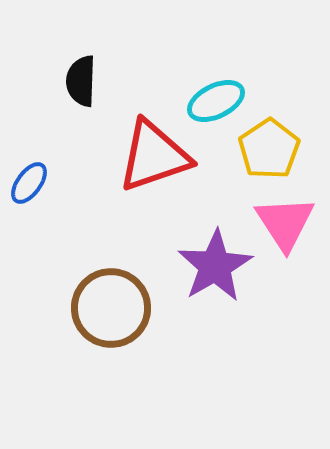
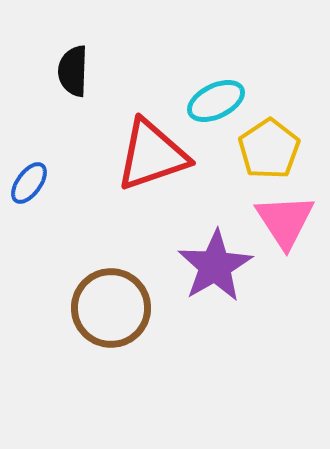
black semicircle: moved 8 px left, 10 px up
red triangle: moved 2 px left, 1 px up
pink triangle: moved 2 px up
